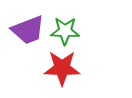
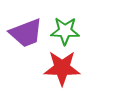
purple trapezoid: moved 2 px left, 3 px down
